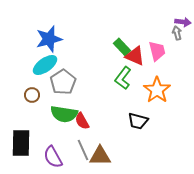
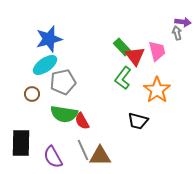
red triangle: rotated 30 degrees clockwise
gray pentagon: rotated 20 degrees clockwise
brown circle: moved 1 px up
